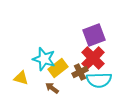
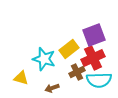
red cross: rotated 20 degrees clockwise
yellow rectangle: moved 11 px right, 19 px up
brown cross: moved 3 px left
brown arrow: rotated 56 degrees counterclockwise
